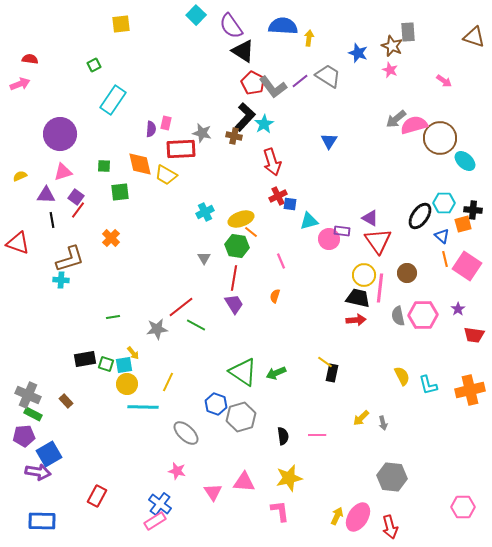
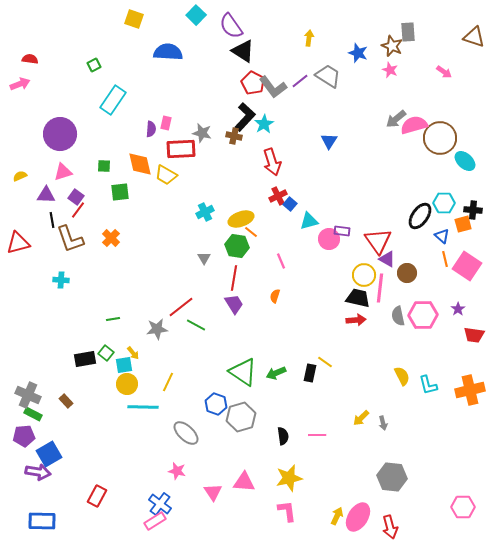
yellow square at (121, 24): moved 13 px right, 5 px up; rotated 24 degrees clockwise
blue semicircle at (283, 26): moved 115 px left, 26 px down
pink arrow at (444, 81): moved 9 px up
blue square at (290, 204): rotated 32 degrees clockwise
purple triangle at (370, 218): moved 17 px right, 41 px down
red triangle at (18, 243): rotated 35 degrees counterclockwise
brown L-shape at (70, 259): moved 20 px up; rotated 88 degrees clockwise
green line at (113, 317): moved 2 px down
green square at (106, 364): moved 11 px up; rotated 21 degrees clockwise
black rectangle at (332, 373): moved 22 px left
pink L-shape at (280, 511): moved 7 px right
